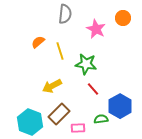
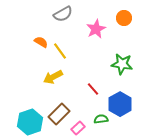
gray semicircle: moved 2 px left; rotated 54 degrees clockwise
orange circle: moved 1 px right
pink star: rotated 18 degrees clockwise
orange semicircle: moved 3 px right; rotated 72 degrees clockwise
yellow line: rotated 18 degrees counterclockwise
green star: moved 36 px right
yellow arrow: moved 1 px right, 9 px up
blue hexagon: moved 2 px up
cyan hexagon: rotated 20 degrees clockwise
pink rectangle: rotated 40 degrees counterclockwise
